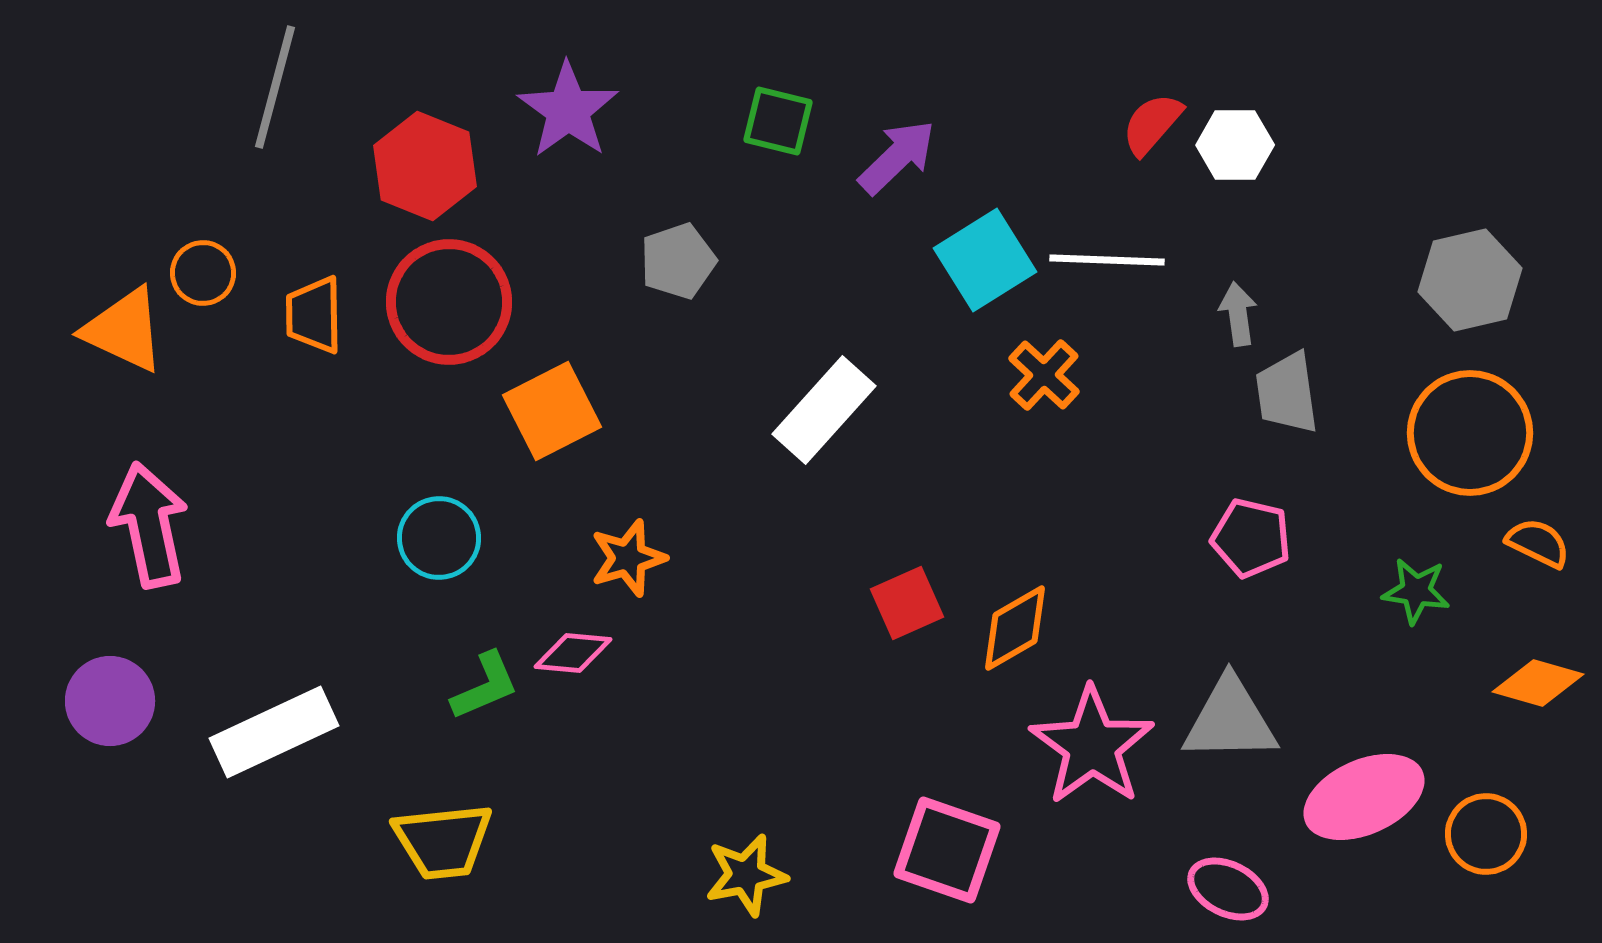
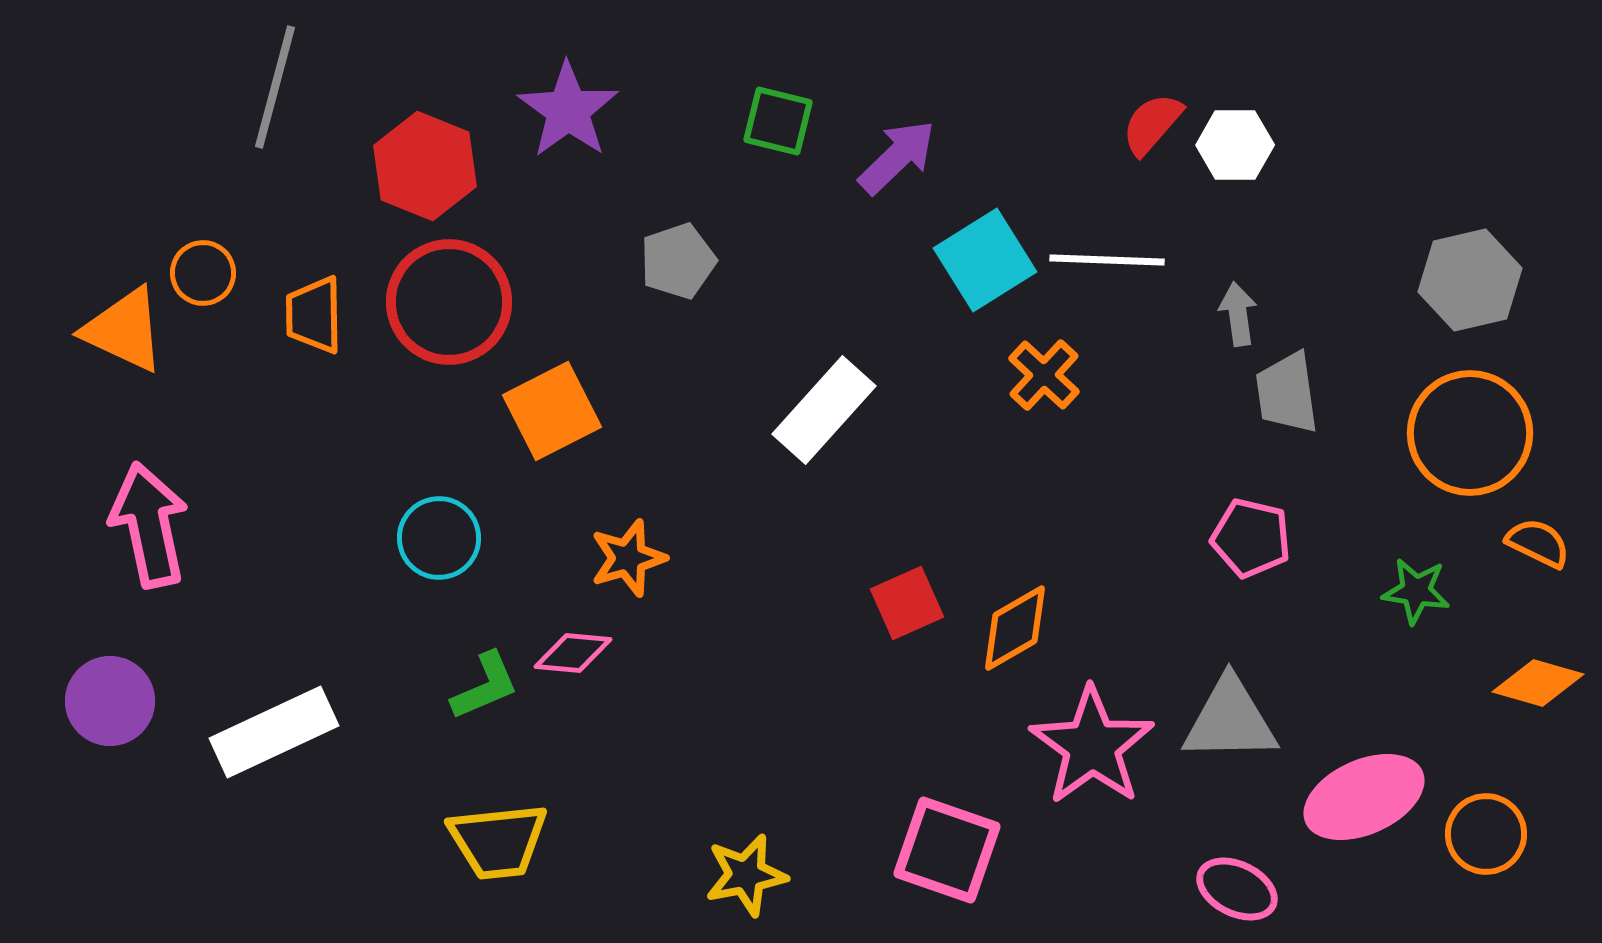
yellow trapezoid at (443, 841): moved 55 px right
pink ellipse at (1228, 889): moved 9 px right
